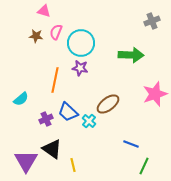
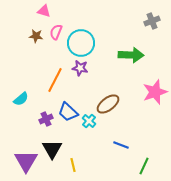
orange line: rotated 15 degrees clockwise
pink star: moved 2 px up
blue line: moved 10 px left, 1 px down
black triangle: rotated 25 degrees clockwise
